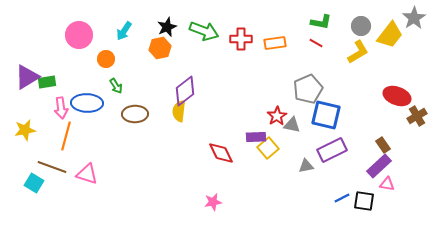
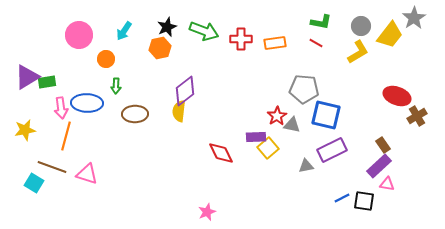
green arrow at (116, 86): rotated 35 degrees clockwise
gray pentagon at (308, 89): moved 4 px left; rotated 28 degrees clockwise
pink star at (213, 202): moved 6 px left, 10 px down; rotated 12 degrees counterclockwise
